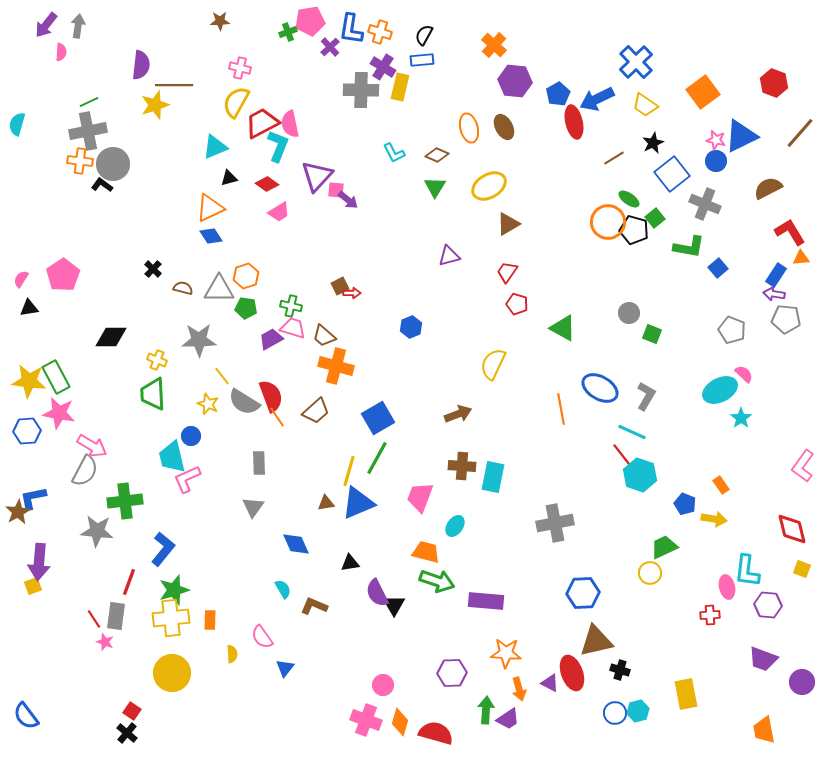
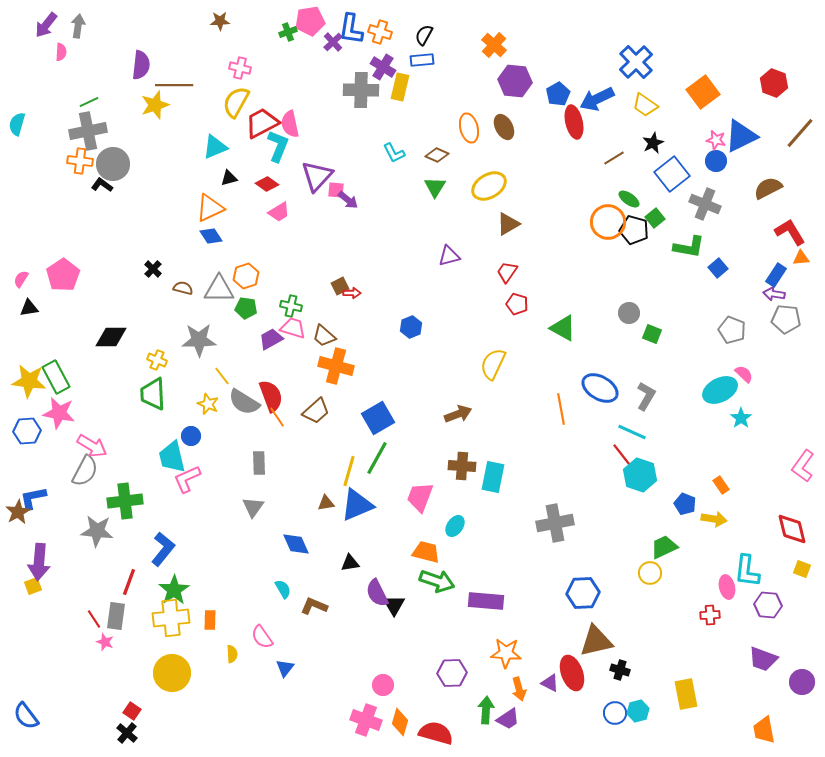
purple cross at (330, 47): moved 3 px right, 5 px up
blue triangle at (358, 503): moved 1 px left, 2 px down
green star at (174, 590): rotated 16 degrees counterclockwise
